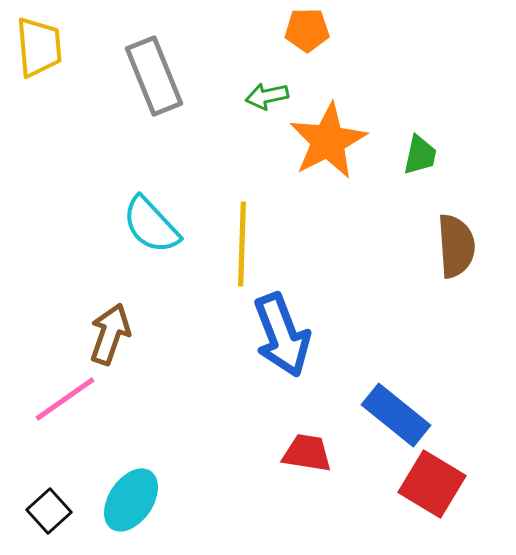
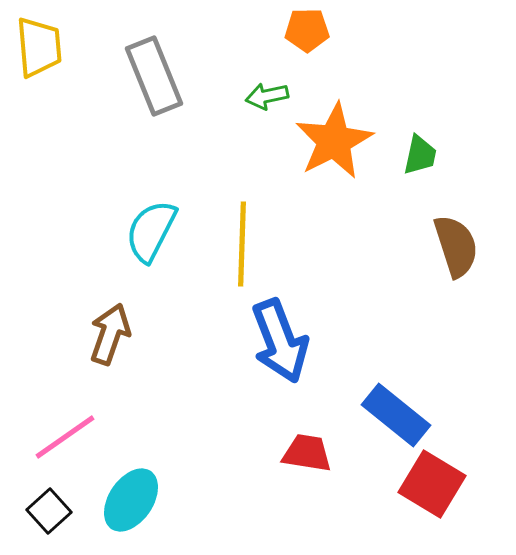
orange star: moved 6 px right
cyan semicircle: moved 6 px down; rotated 70 degrees clockwise
brown semicircle: rotated 14 degrees counterclockwise
blue arrow: moved 2 px left, 6 px down
pink line: moved 38 px down
